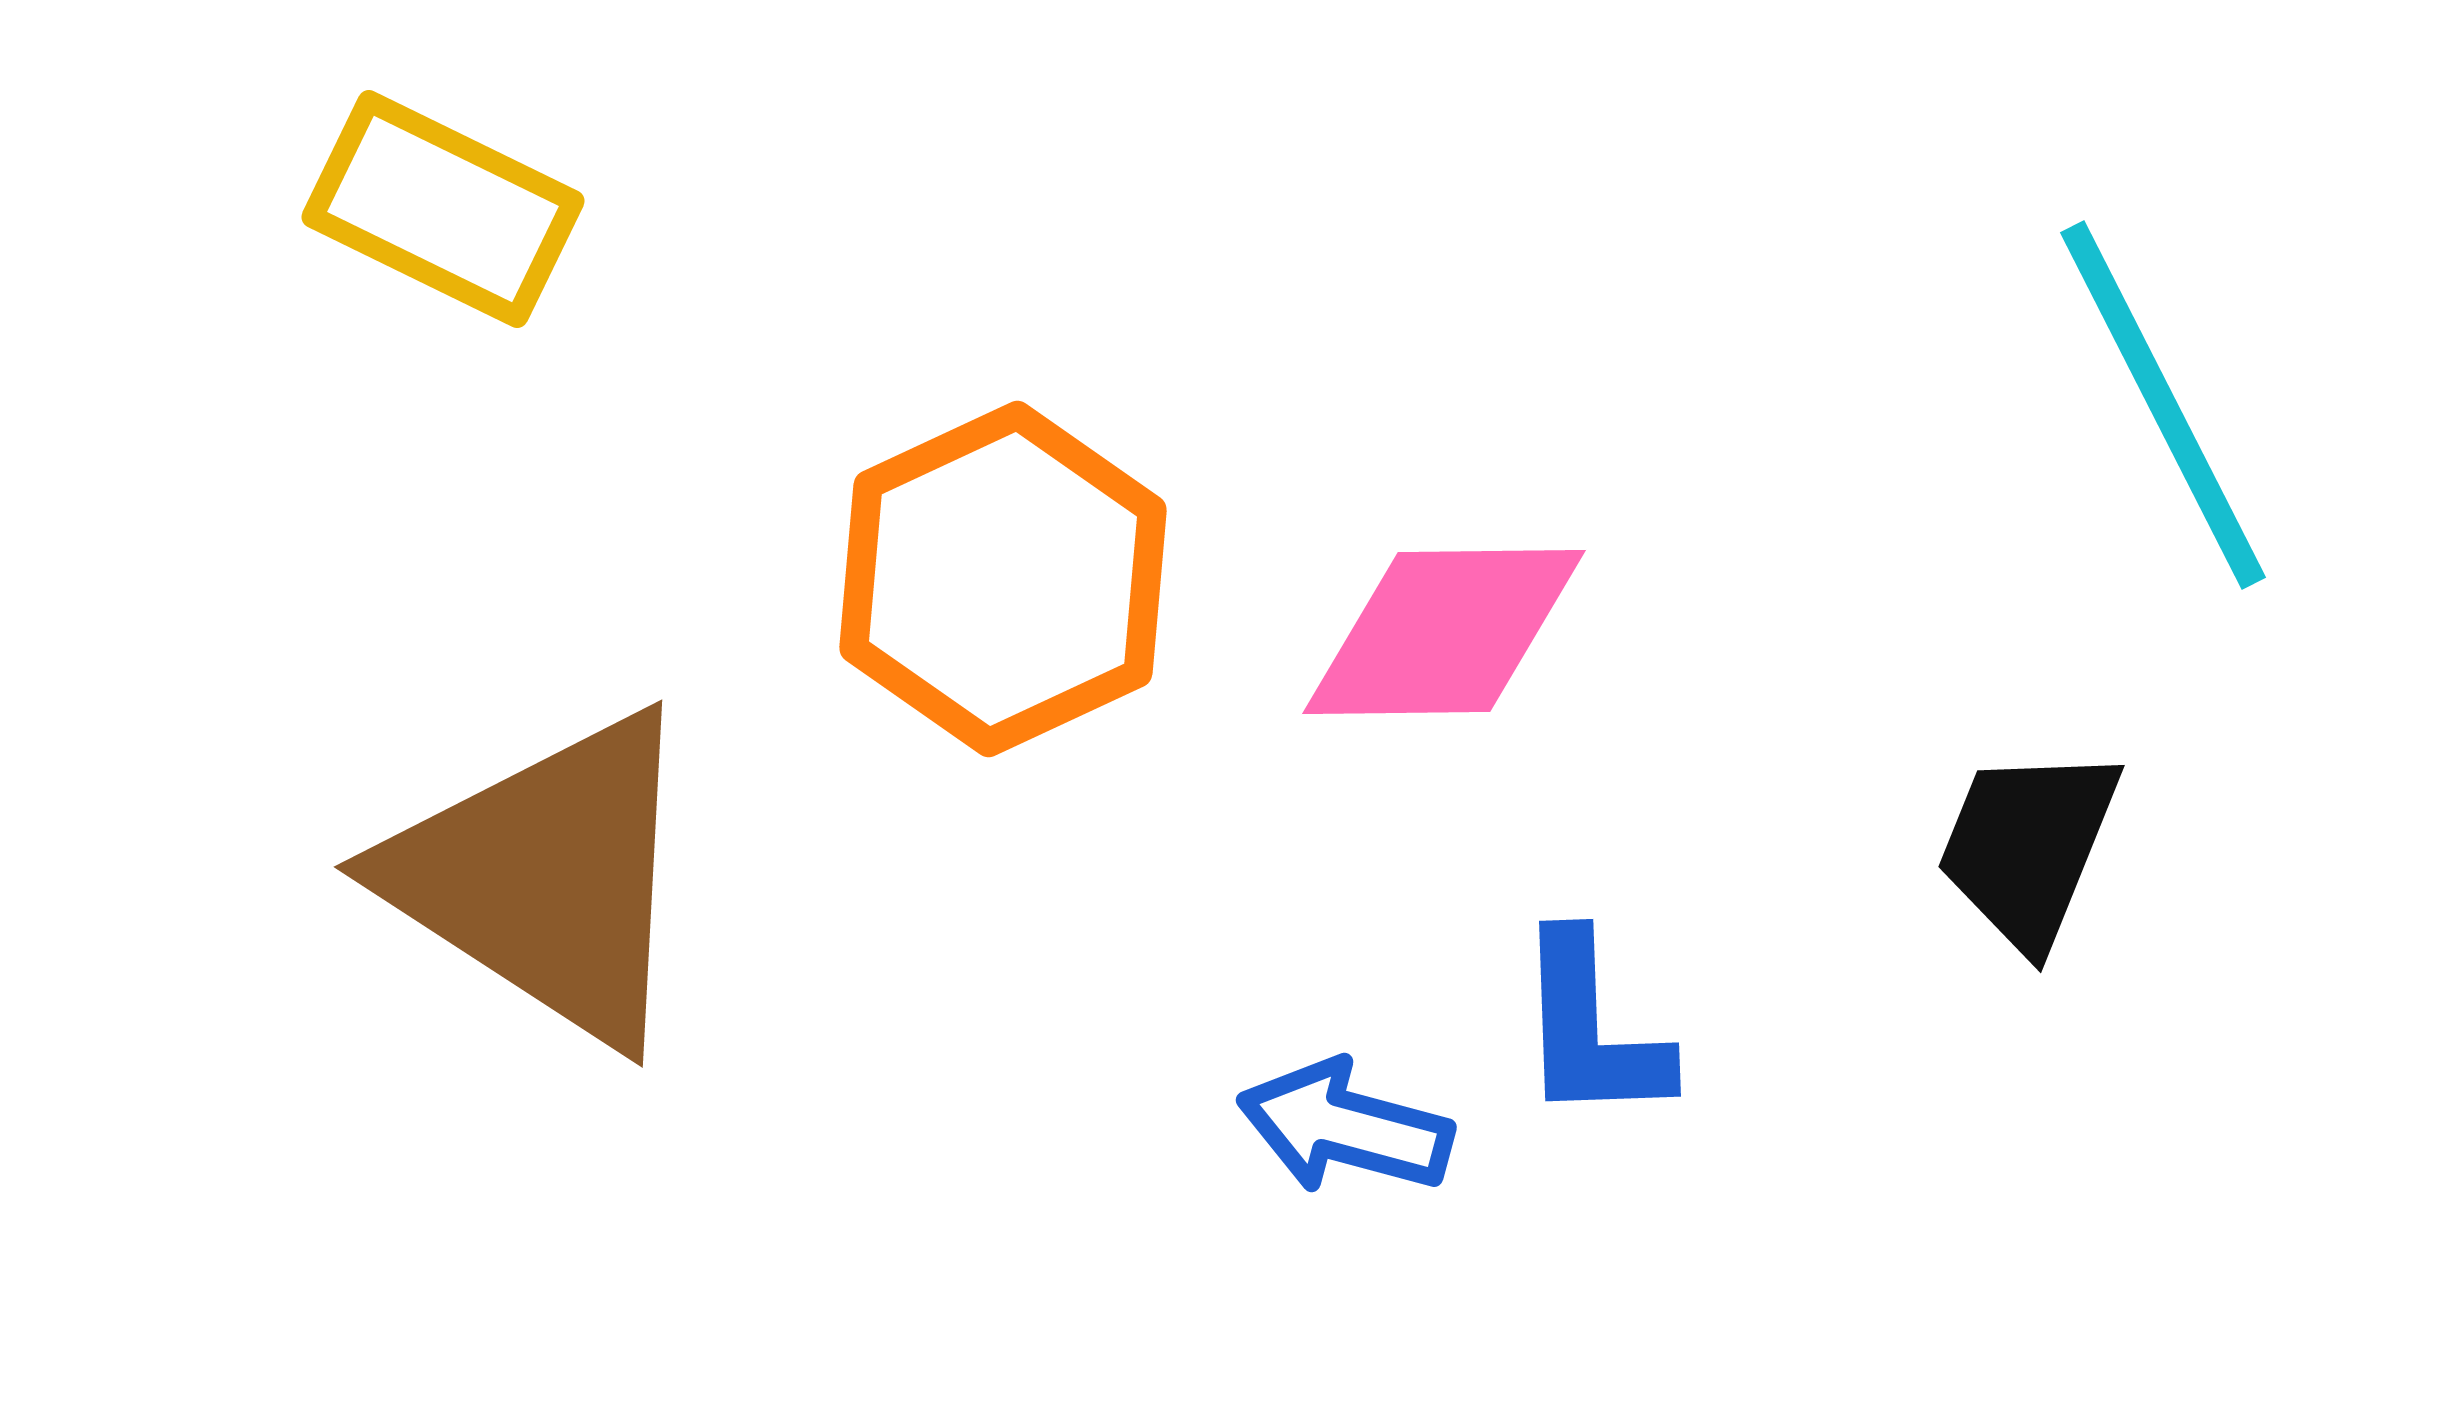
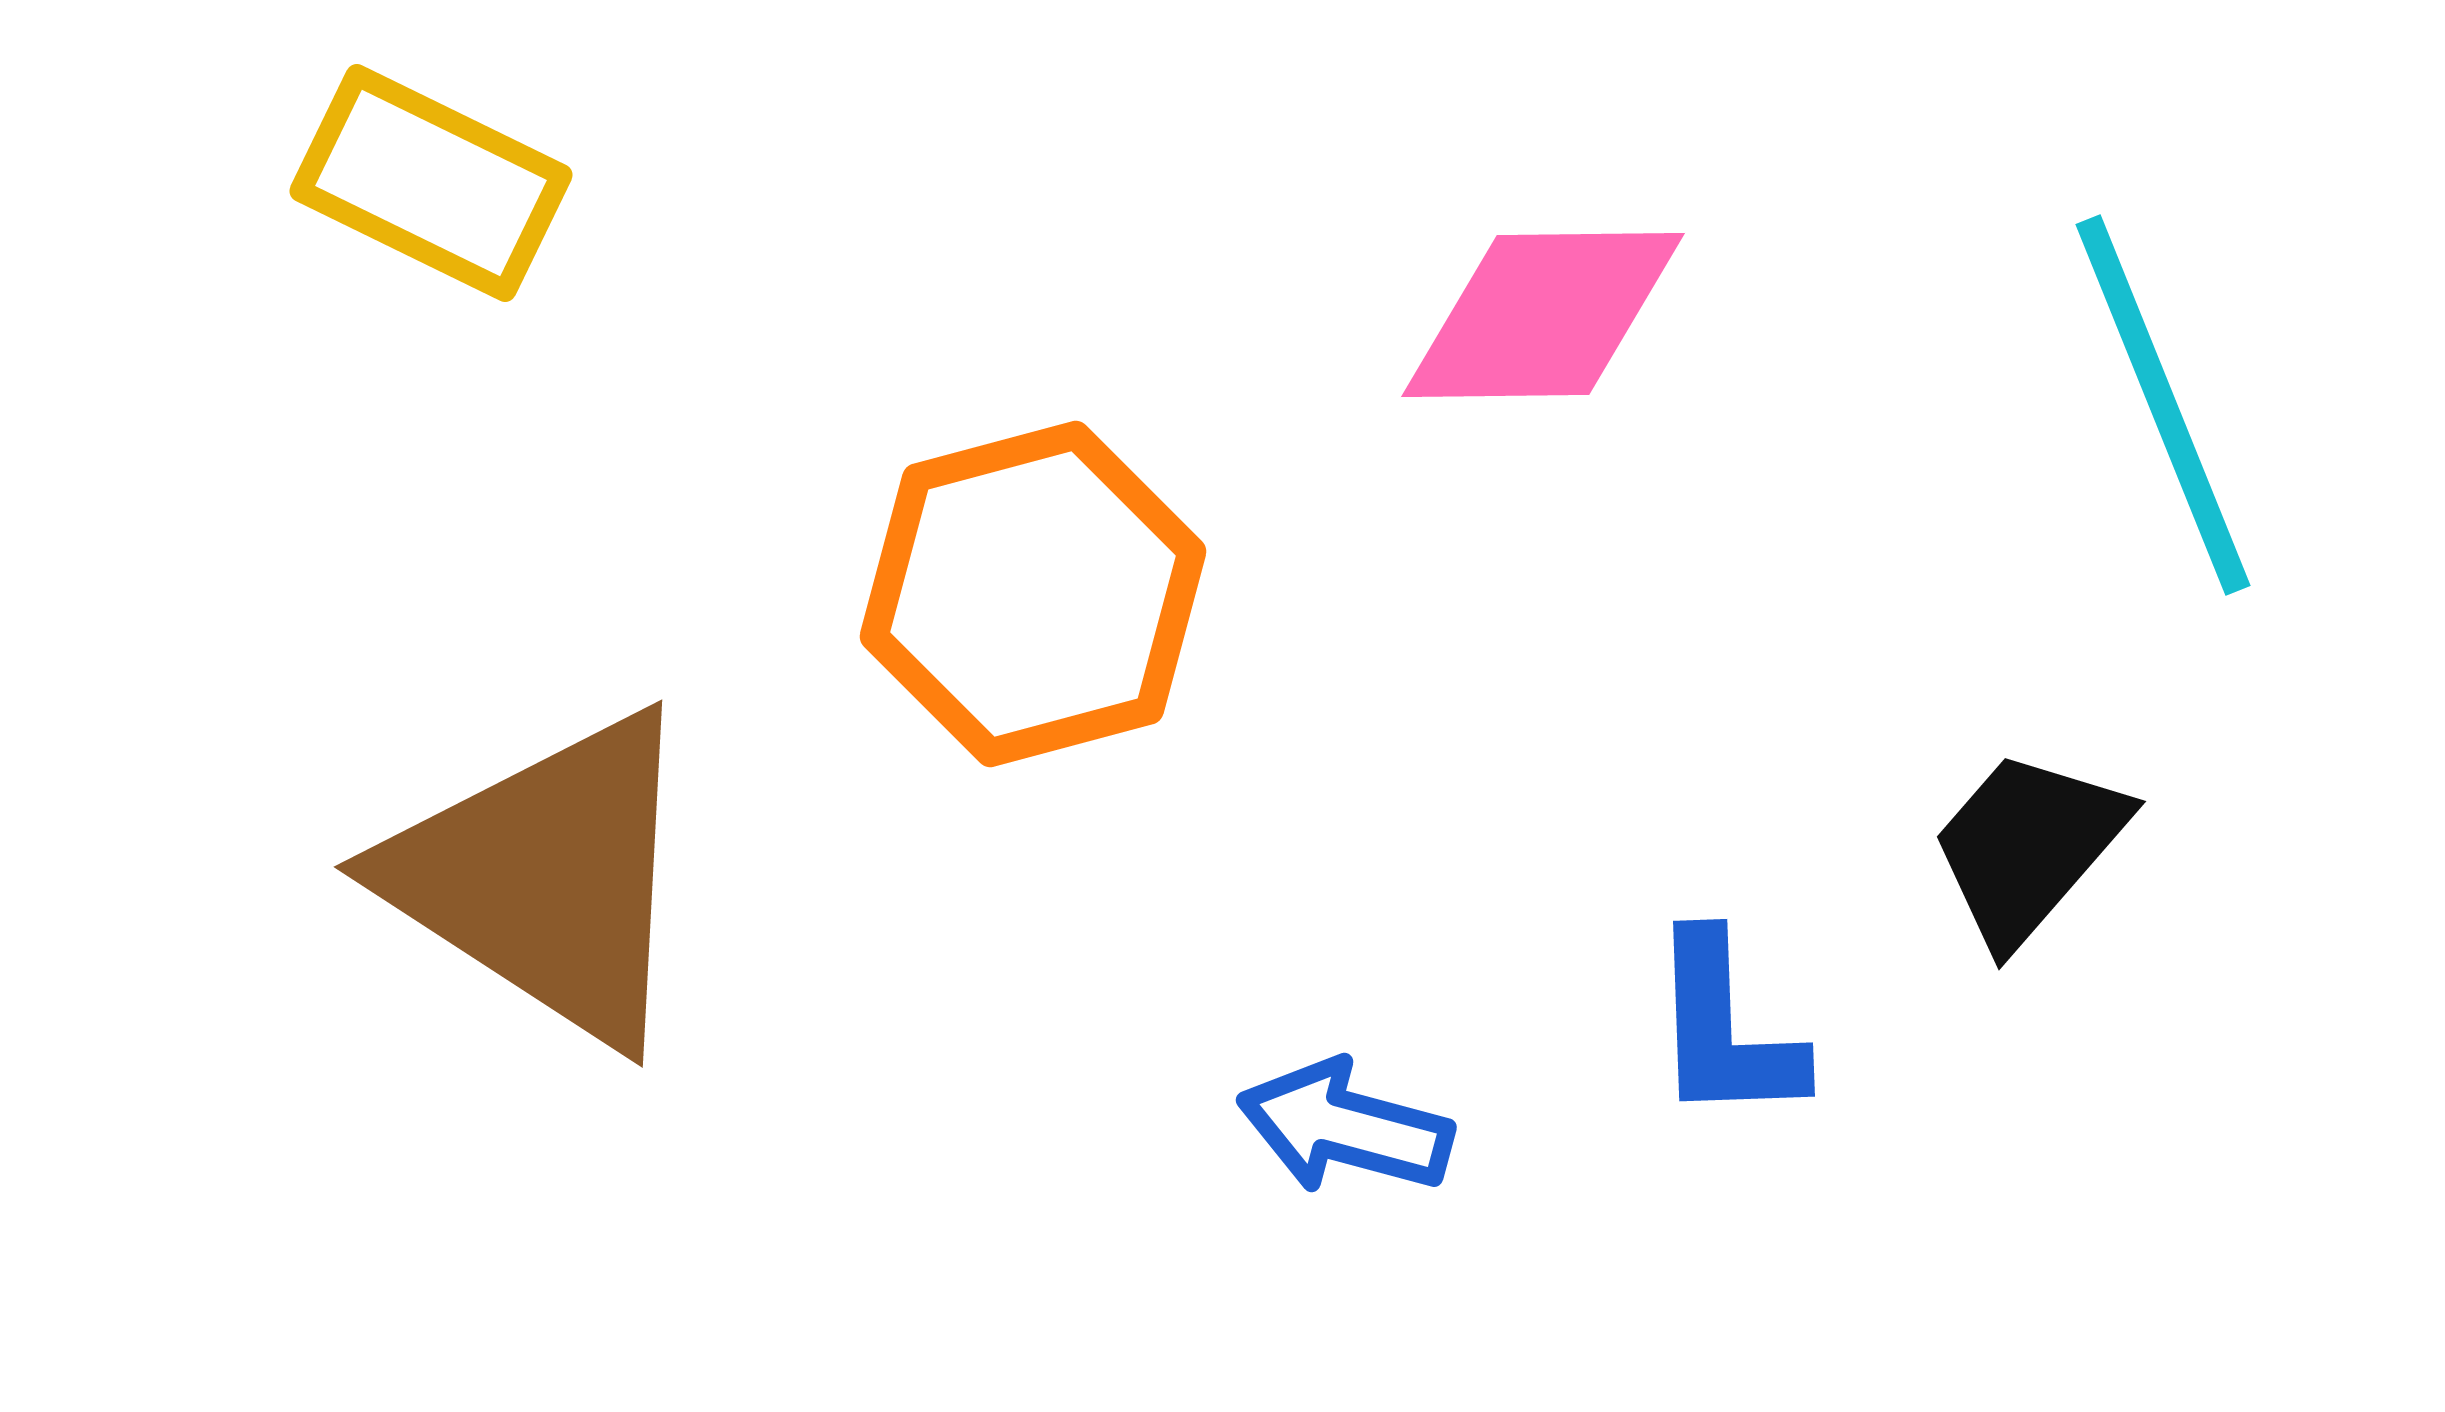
yellow rectangle: moved 12 px left, 26 px up
cyan line: rotated 5 degrees clockwise
orange hexagon: moved 30 px right, 15 px down; rotated 10 degrees clockwise
pink diamond: moved 99 px right, 317 px up
black trapezoid: rotated 19 degrees clockwise
blue L-shape: moved 134 px right
